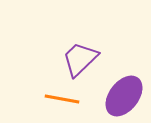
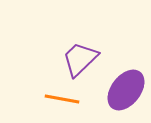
purple ellipse: moved 2 px right, 6 px up
